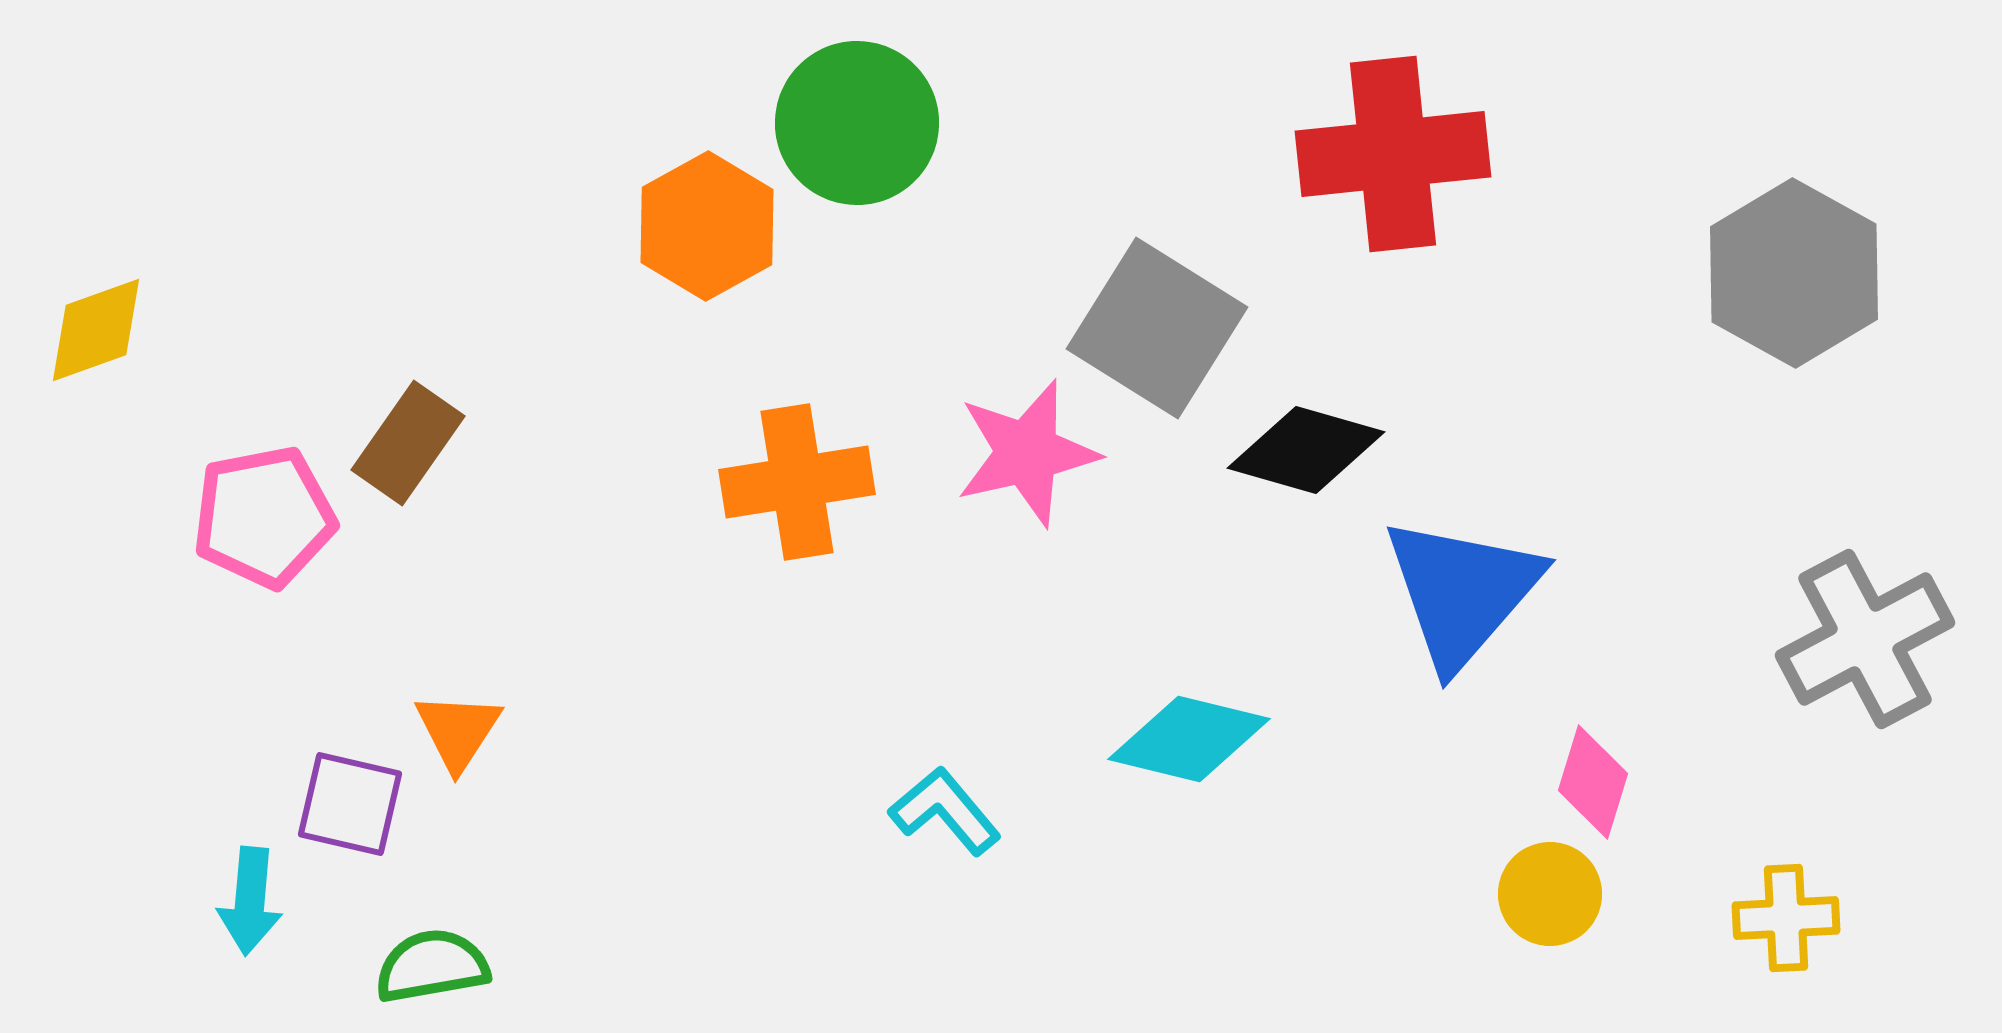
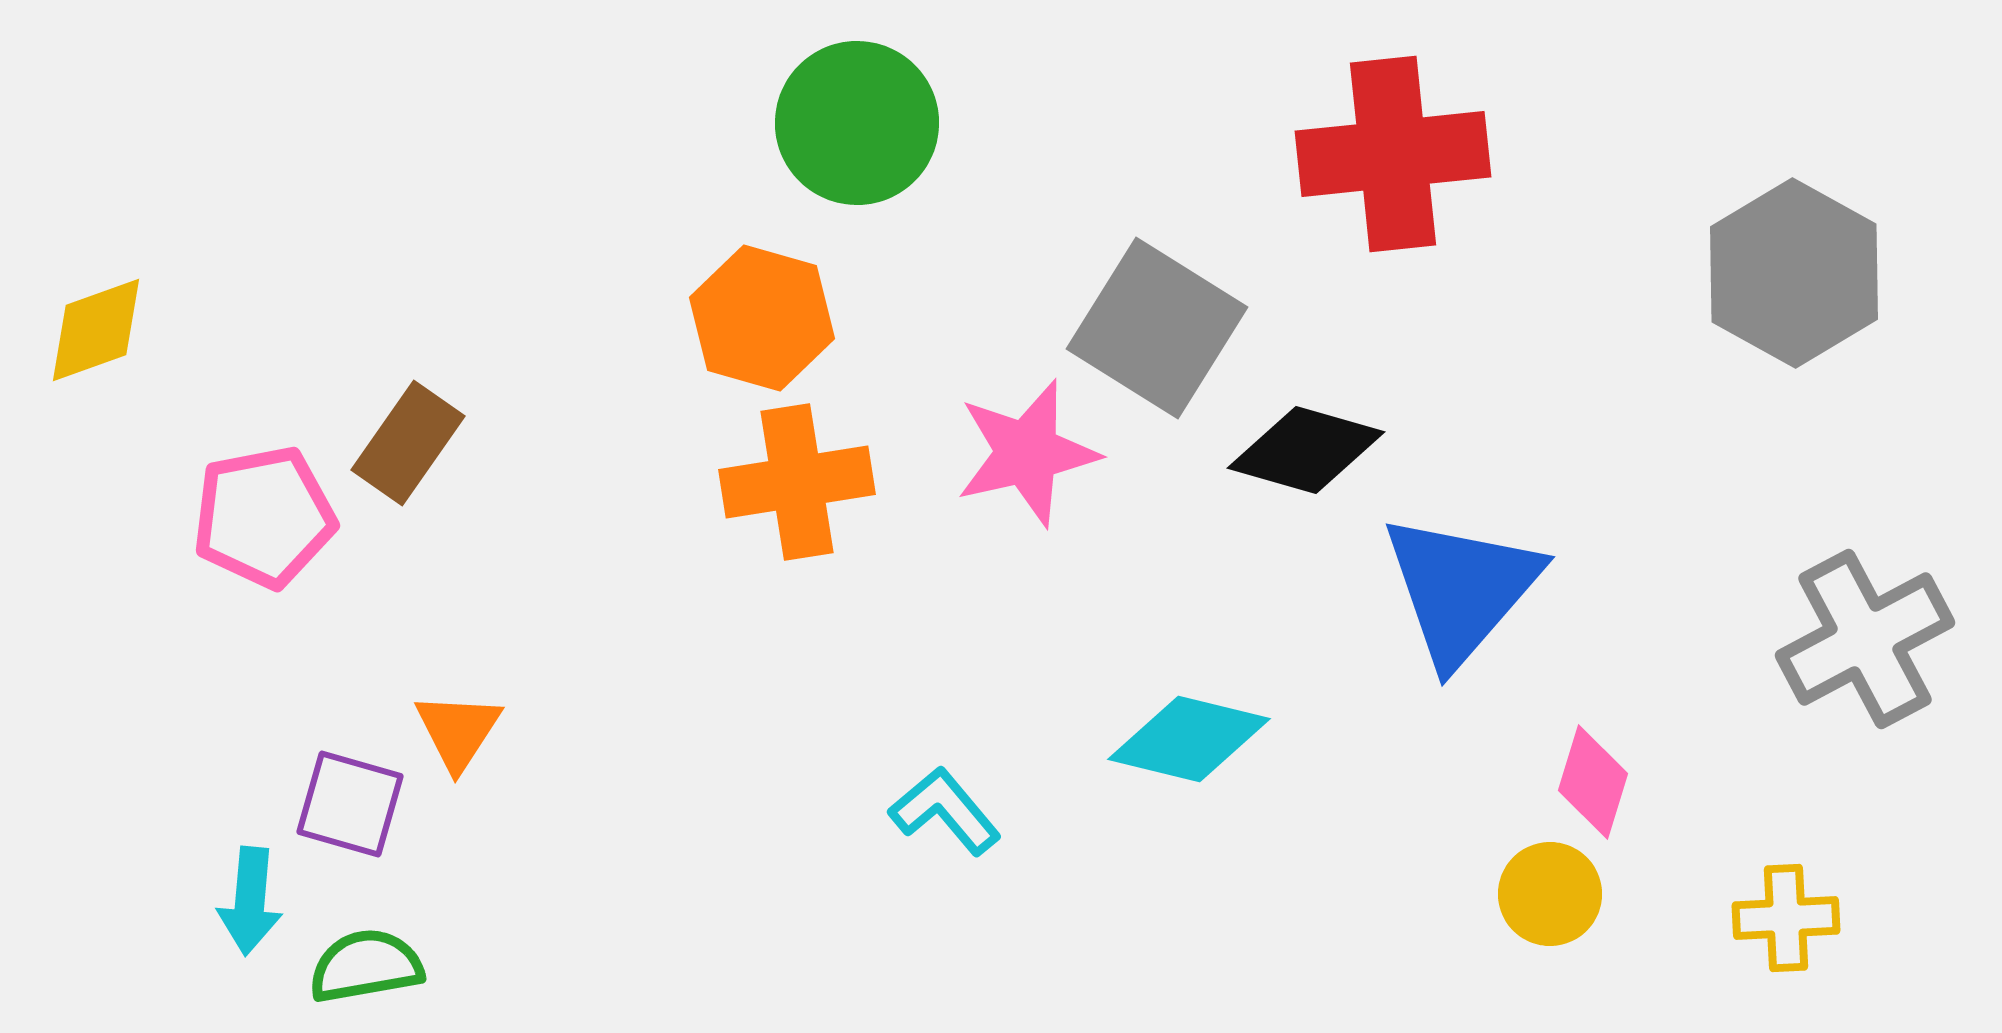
orange hexagon: moved 55 px right, 92 px down; rotated 15 degrees counterclockwise
blue triangle: moved 1 px left, 3 px up
purple square: rotated 3 degrees clockwise
green semicircle: moved 66 px left
